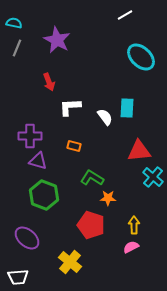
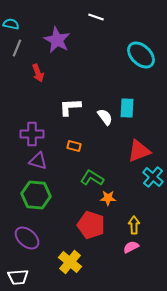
white line: moved 29 px left, 2 px down; rotated 49 degrees clockwise
cyan semicircle: moved 3 px left, 1 px down
cyan ellipse: moved 2 px up
red arrow: moved 11 px left, 9 px up
purple cross: moved 2 px right, 2 px up
red triangle: rotated 15 degrees counterclockwise
green hexagon: moved 8 px left; rotated 16 degrees counterclockwise
